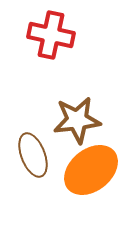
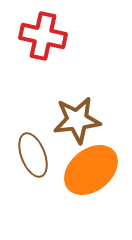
red cross: moved 8 px left, 1 px down
